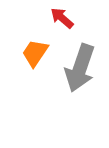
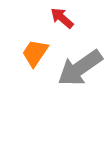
gray arrow: rotated 36 degrees clockwise
